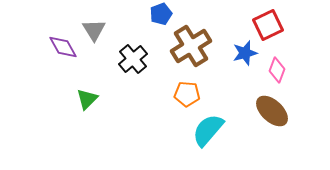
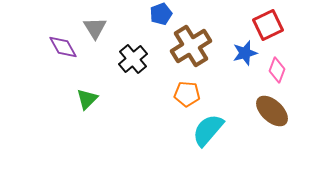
gray triangle: moved 1 px right, 2 px up
